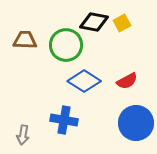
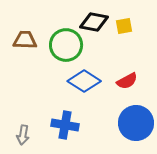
yellow square: moved 2 px right, 3 px down; rotated 18 degrees clockwise
blue cross: moved 1 px right, 5 px down
